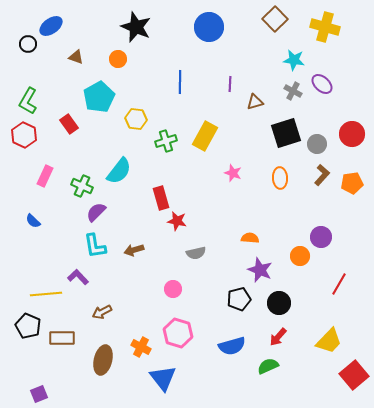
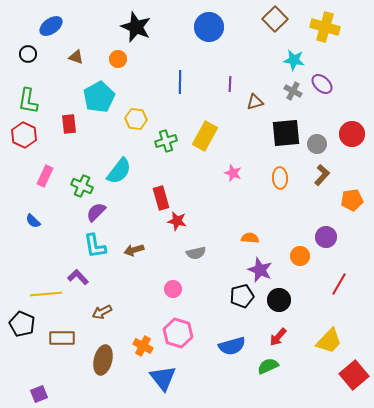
black circle at (28, 44): moved 10 px down
green L-shape at (28, 101): rotated 20 degrees counterclockwise
red rectangle at (69, 124): rotated 30 degrees clockwise
black square at (286, 133): rotated 12 degrees clockwise
orange pentagon at (352, 183): moved 17 px down
purple circle at (321, 237): moved 5 px right
black pentagon at (239, 299): moved 3 px right, 3 px up
black circle at (279, 303): moved 3 px up
black pentagon at (28, 326): moved 6 px left, 2 px up
orange cross at (141, 347): moved 2 px right, 1 px up
